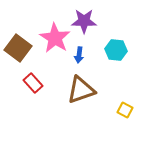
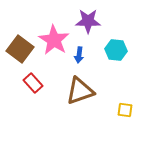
purple star: moved 4 px right
pink star: moved 1 px left, 2 px down
brown square: moved 2 px right, 1 px down
brown triangle: moved 1 px left, 1 px down
yellow square: rotated 21 degrees counterclockwise
